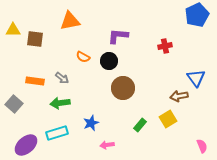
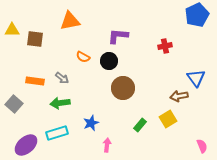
yellow triangle: moved 1 px left
pink arrow: rotated 104 degrees clockwise
